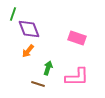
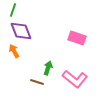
green line: moved 4 px up
purple diamond: moved 8 px left, 2 px down
orange arrow: moved 14 px left; rotated 112 degrees clockwise
pink L-shape: moved 2 px left, 2 px down; rotated 40 degrees clockwise
brown line: moved 1 px left, 2 px up
